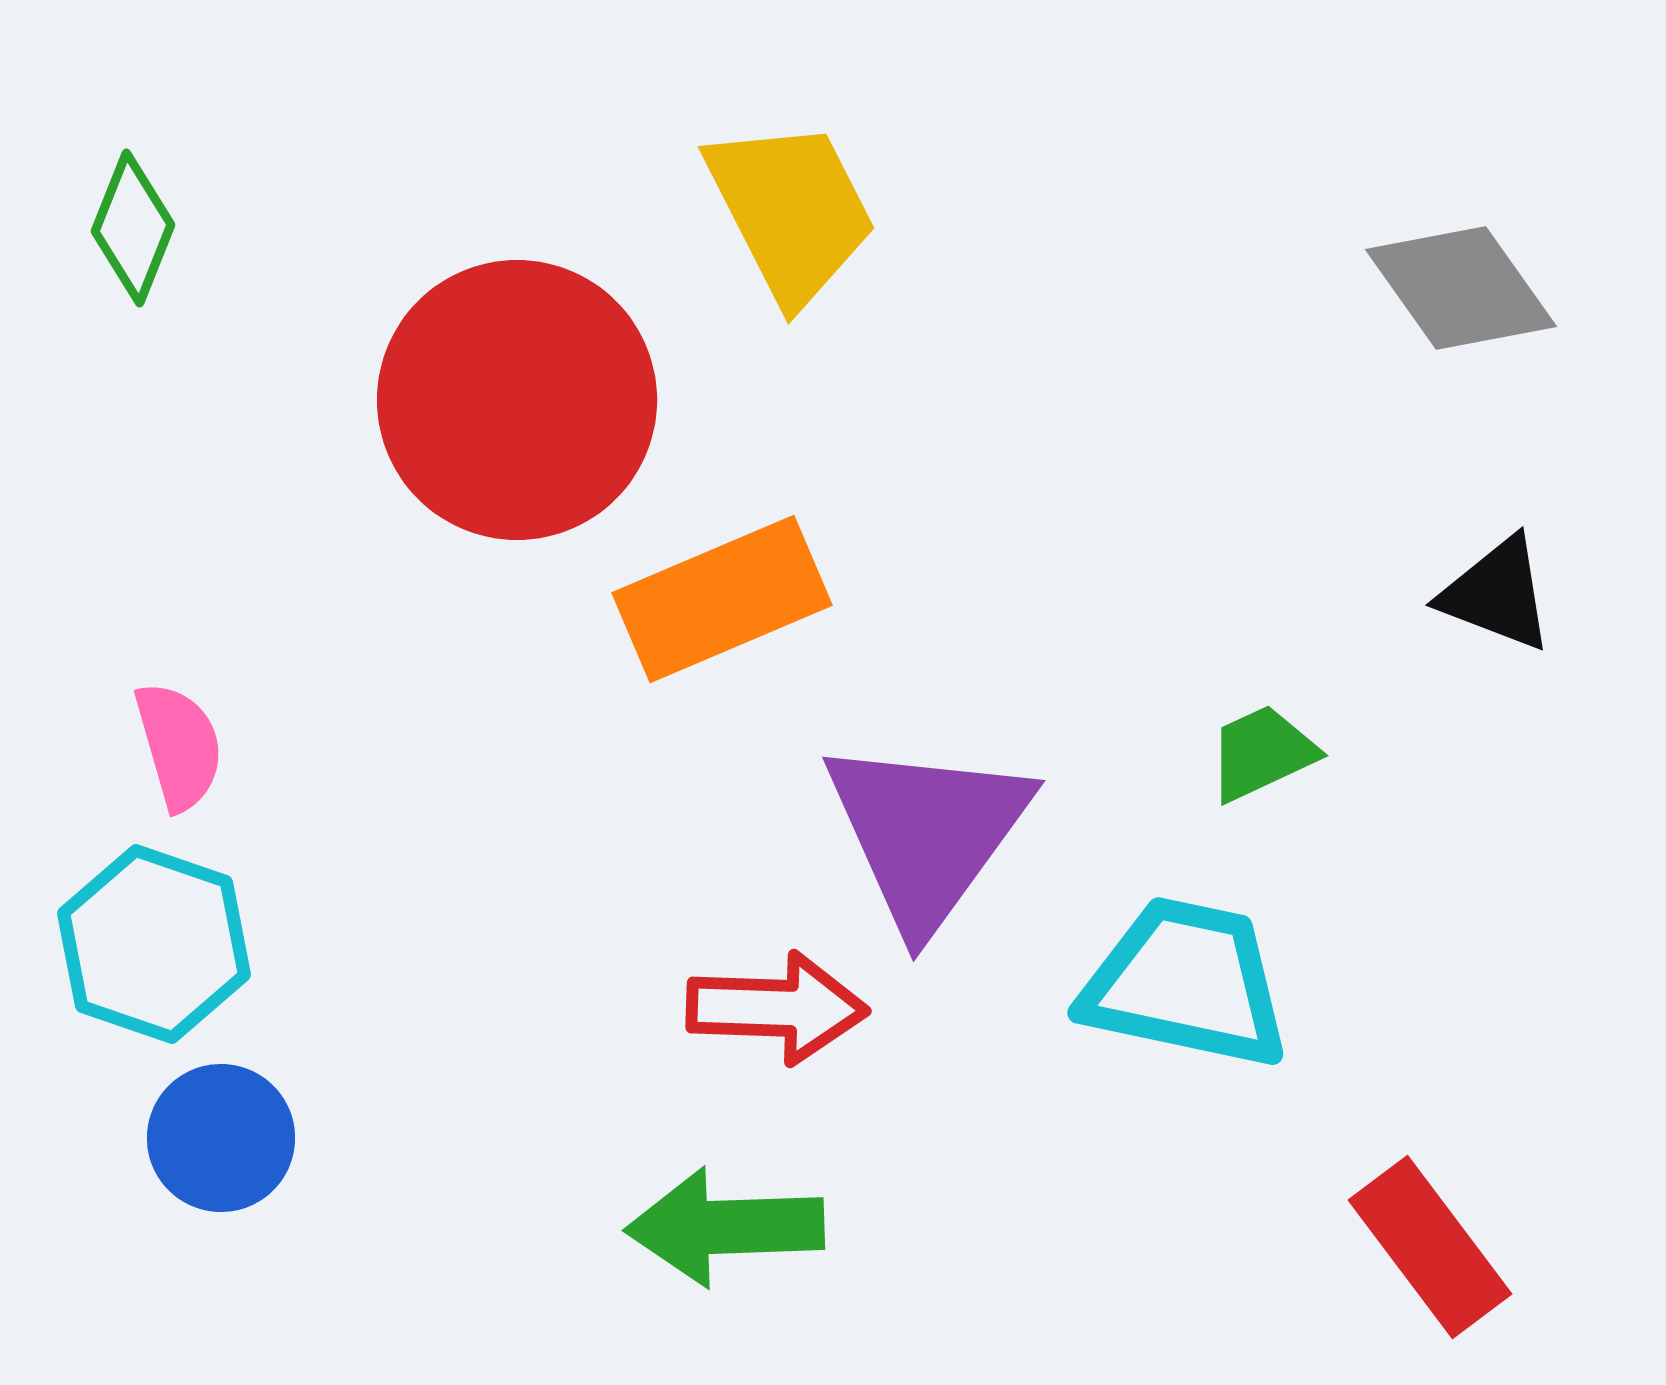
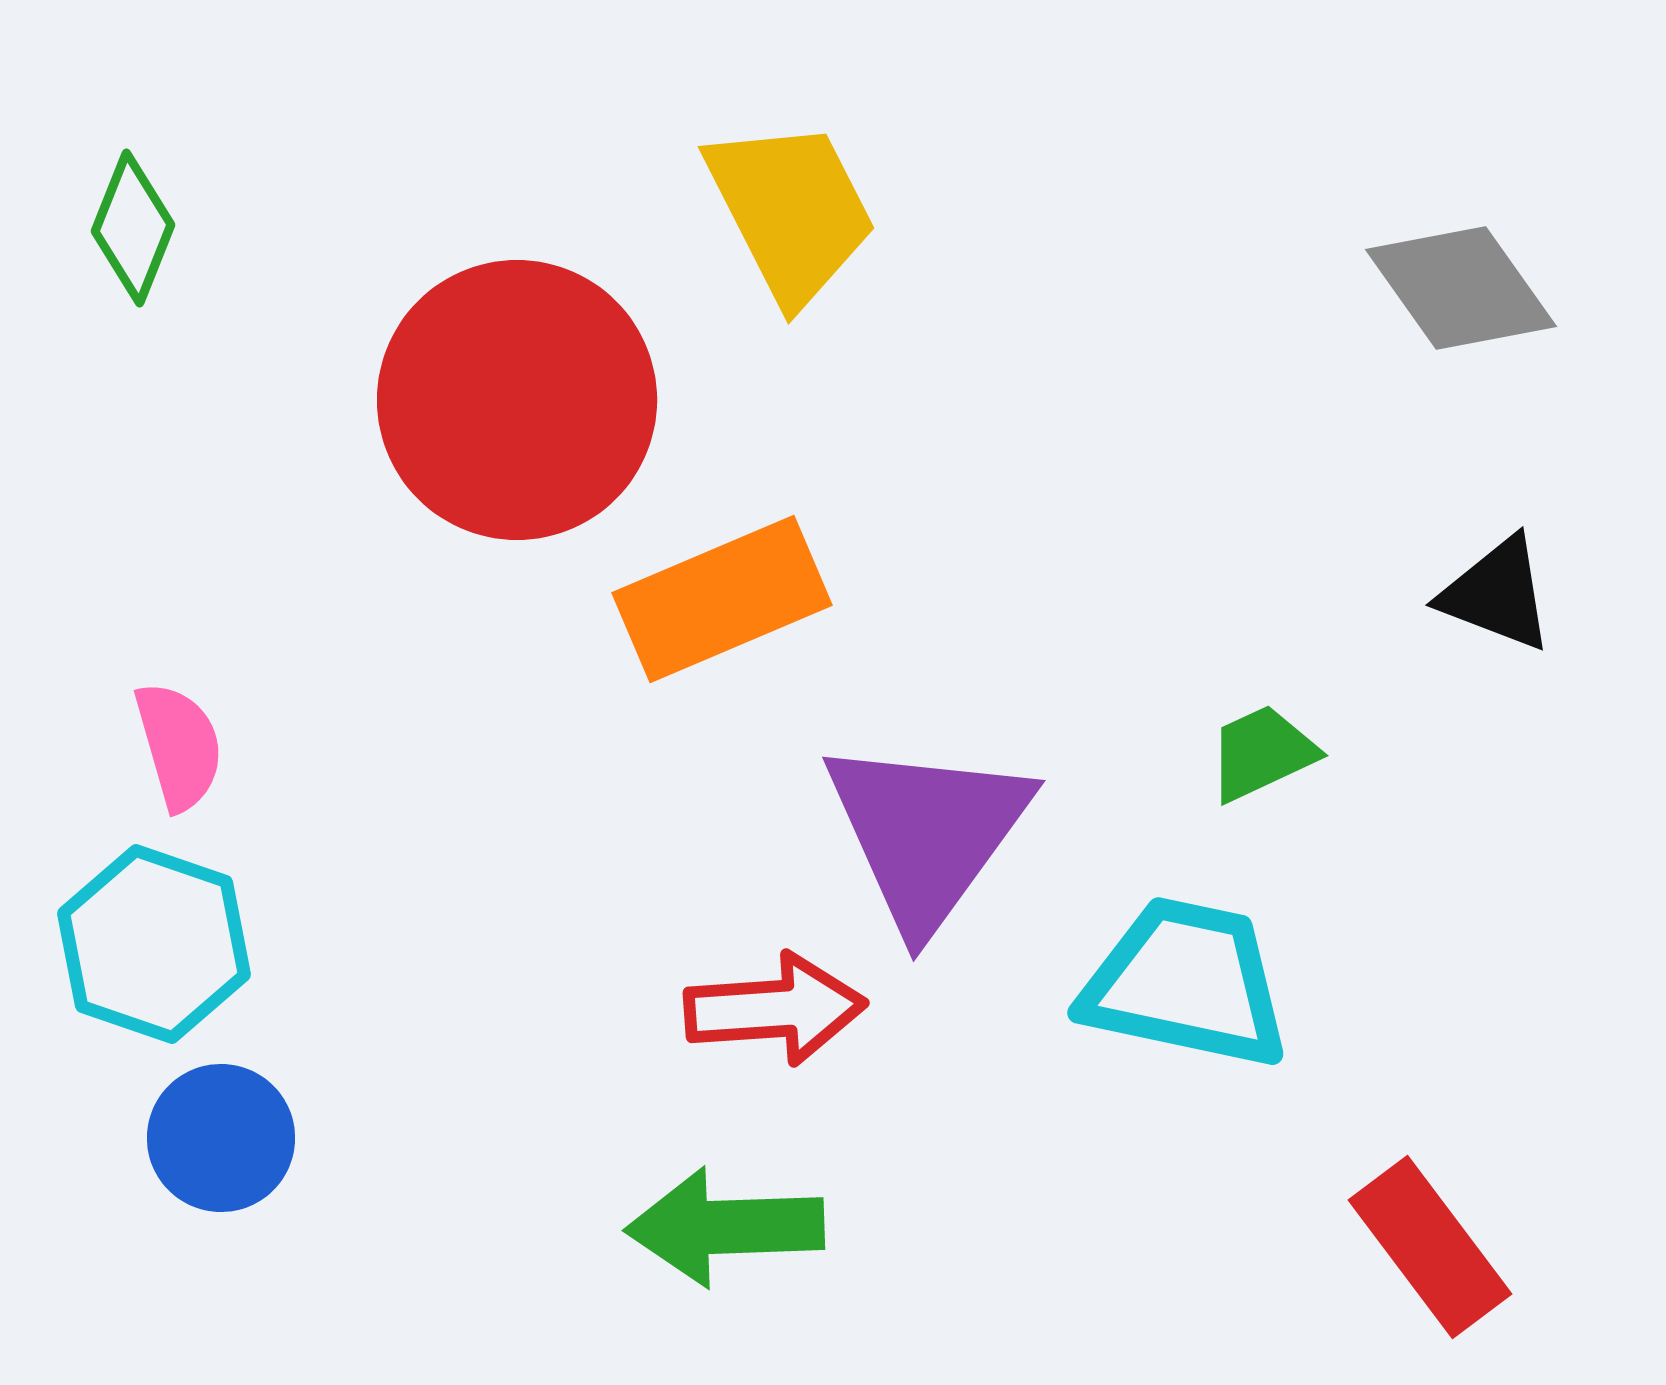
red arrow: moved 2 px left, 1 px down; rotated 6 degrees counterclockwise
